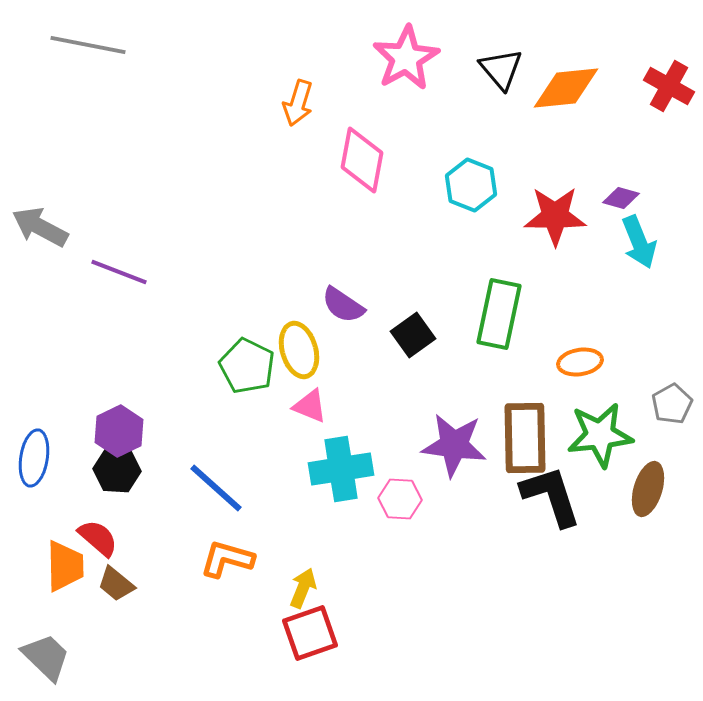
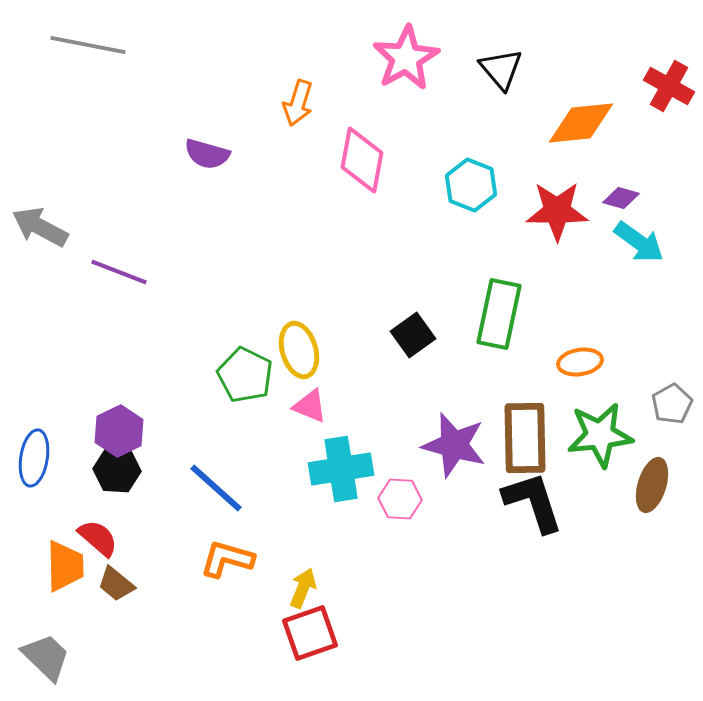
orange diamond: moved 15 px right, 35 px down
red star: moved 2 px right, 5 px up
cyan arrow: rotated 32 degrees counterclockwise
purple semicircle: moved 136 px left, 151 px up; rotated 18 degrees counterclockwise
green pentagon: moved 2 px left, 9 px down
purple star: rotated 8 degrees clockwise
brown ellipse: moved 4 px right, 4 px up
black L-shape: moved 18 px left, 6 px down
